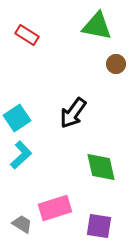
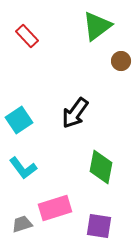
green triangle: rotated 48 degrees counterclockwise
red rectangle: moved 1 px down; rotated 15 degrees clockwise
brown circle: moved 5 px right, 3 px up
black arrow: moved 2 px right
cyan square: moved 2 px right, 2 px down
cyan L-shape: moved 2 px right, 13 px down; rotated 96 degrees clockwise
green diamond: rotated 24 degrees clockwise
gray trapezoid: rotated 50 degrees counterclockwise
